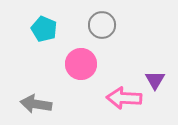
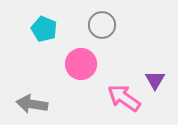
pink arrow: rotated 32 degrees clockwise
gray arrow: moved 4 px left
